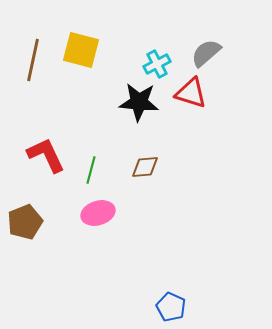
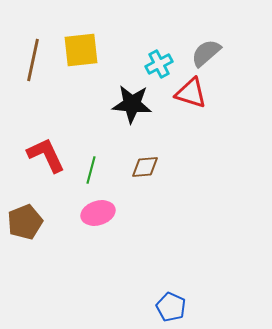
yellow square: rotated 21 degrees counterclockwise
cyan cross: moved 2 px right
black star: moved 7 px left, 2 px down
